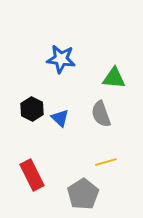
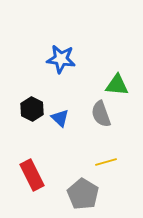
green triangle: moved 3 px right, 7 px down
gray pentagon: rotated 8 degrees counterclockwise
